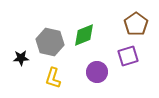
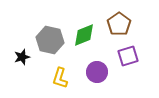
brown pentagon: moved 17 px left
gray hexagon: moved 2 px up
black star: moved 1 px right, 1 px up; rotated 14 degrees counterclockwise
yellow L-shape: moved 7 px right
